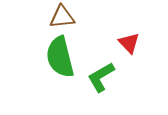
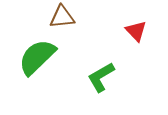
red triangle: moved 7 px right, 12 px up
green semicircle: moved 23 px left; rotated 60 degrees clockwise
